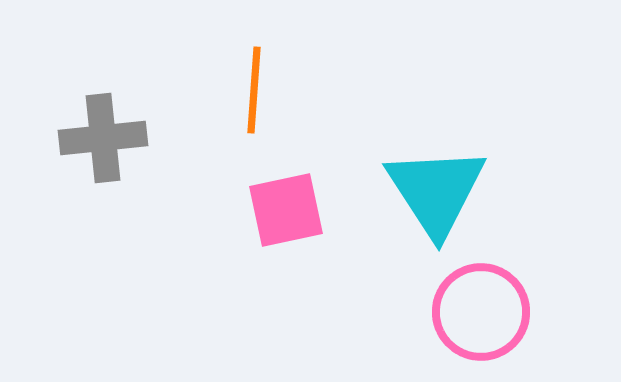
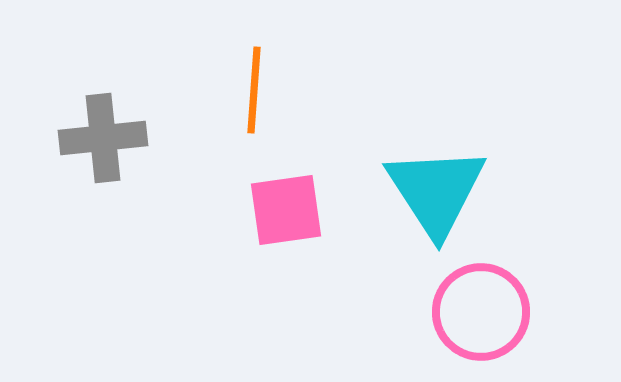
pink square: rotated 4 degrees clockwise
